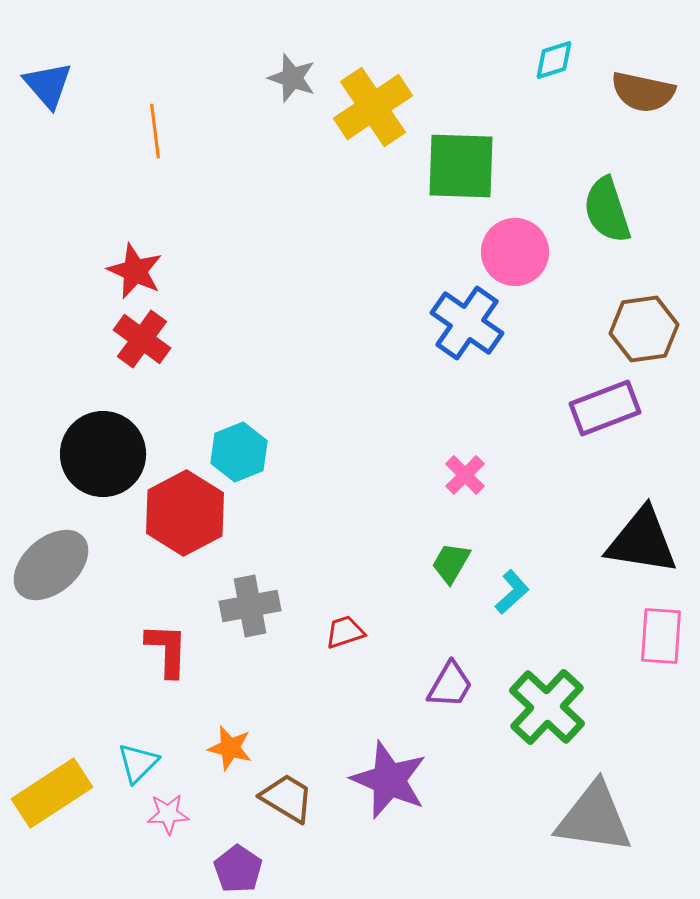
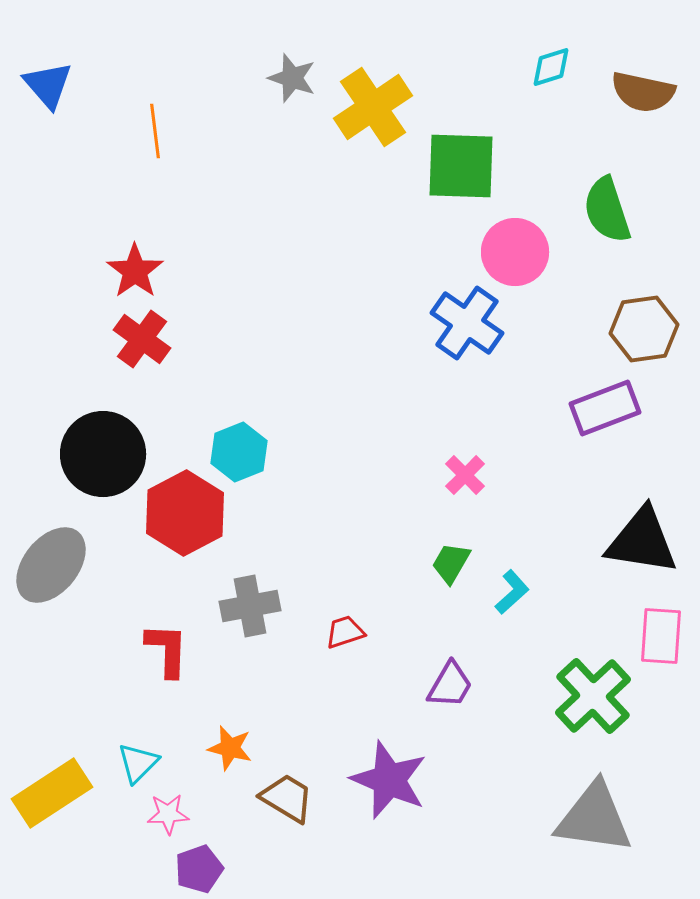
cyan diamond: moved 3 px left, 7 px down
red star: rotated 12 degrees clockwise
gray ellipse: rotated 10 degrees counterclockwise
green cross: moved 46 px right, 11 px up; rotated 4 degrees clockwise
purple pentagon: moved 39 px left; rotated 18 degrees clockwise
